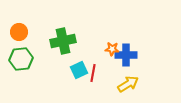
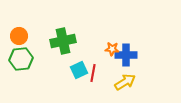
orange circle: moved 4 px down
yellow arrow: moved 3 px left, 2 px up
